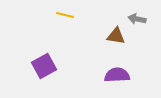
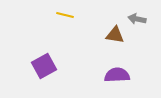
brown triangle: moved 1 px left, 1 px up
